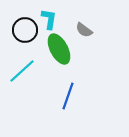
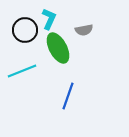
cyan L-shape: rotated 15 degrees clockwise
gray semicircle: rotated 48 degrees counterclockwise
green ellipse: moved 1 px left, 1 px up
cyan line: rotated 20 degrees clockwise
